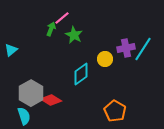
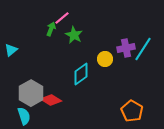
orange pentagon: moved 17 px right
